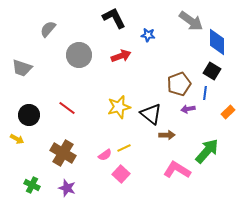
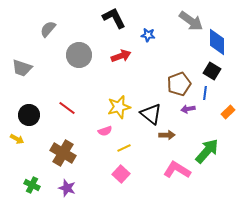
pink semicircle: moved 24 px up; rotated 16 degrees clockwise
